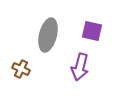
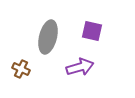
gray ellipse: moved 2 px down
purple arrow: rotated 120 degrees counterclockwise
